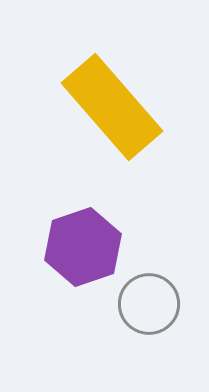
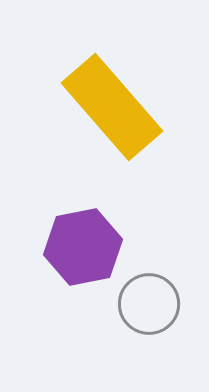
purple hexagon: rotated 8 degrees clockwise
